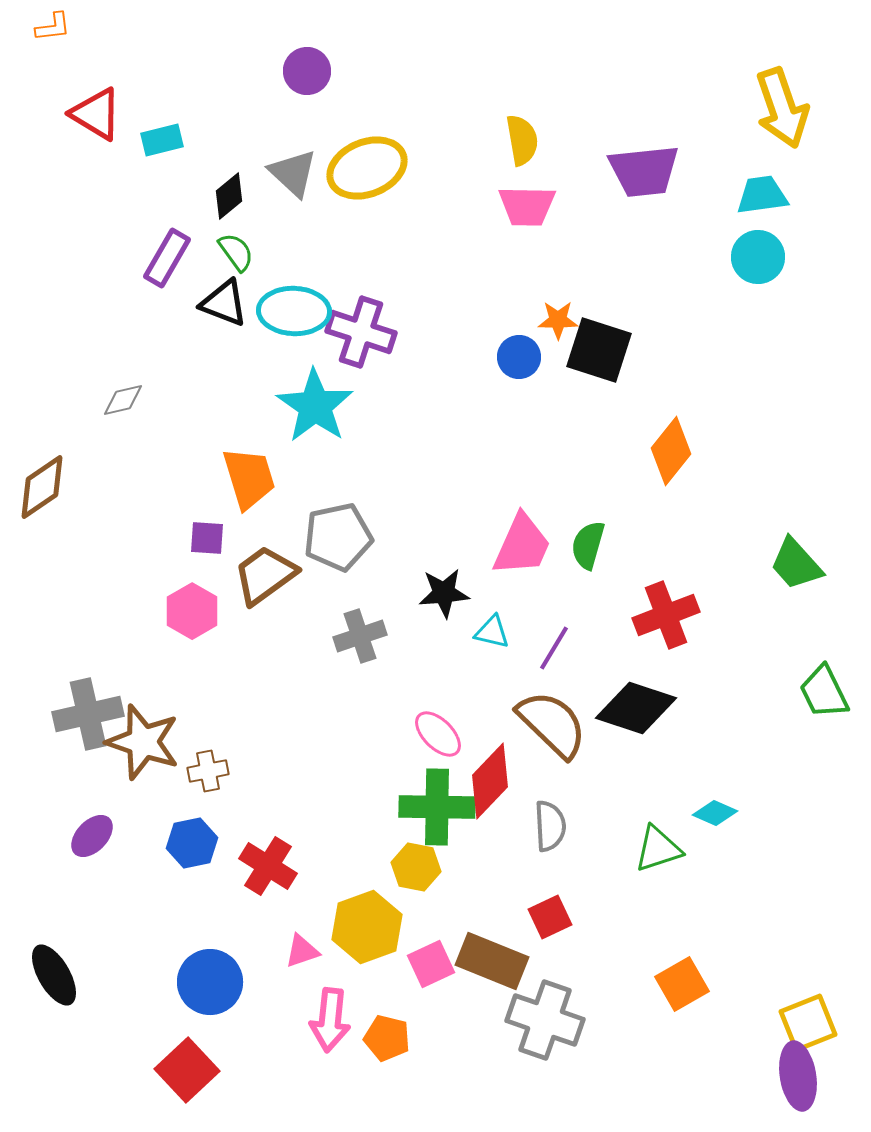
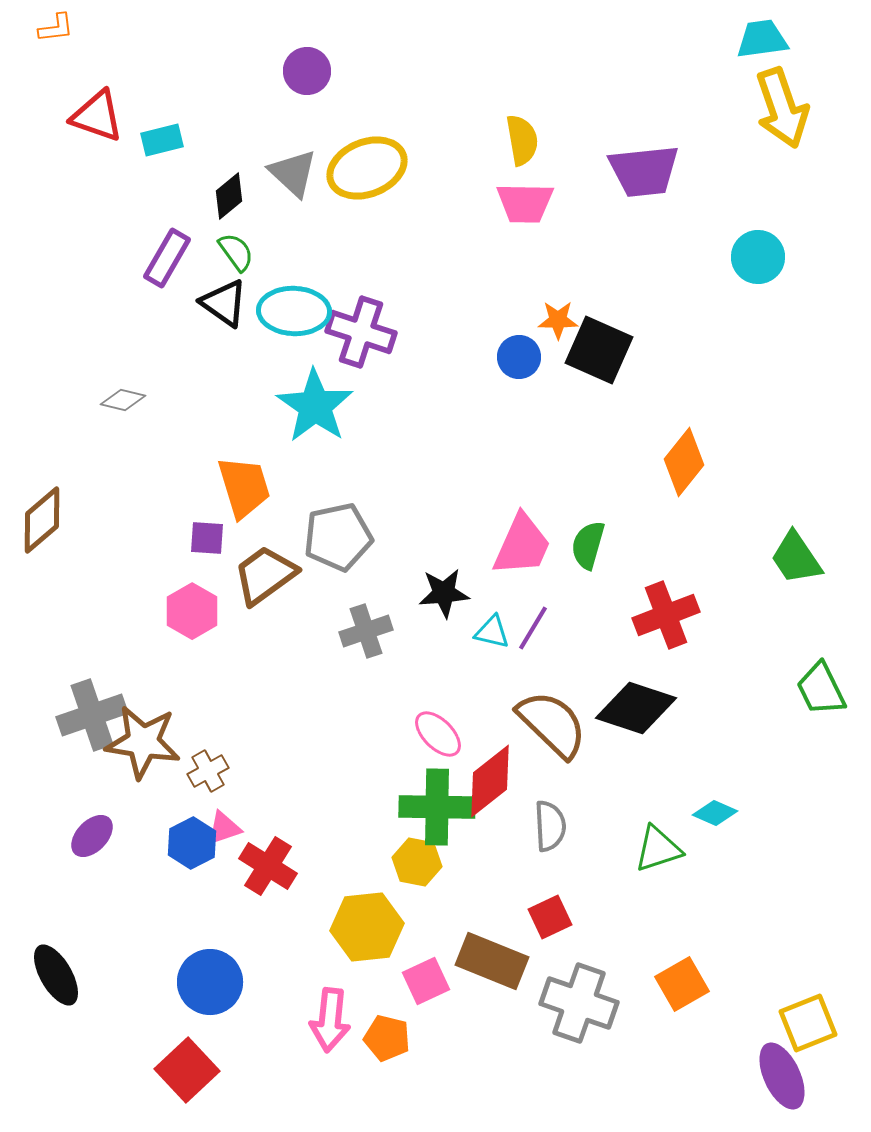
orange L-shape at (53, 27): moved 3 px right, 1 px down
red triangle at (96, 114): moved 1 px right, 2 px down; rotated 12 degrees counterclockwise
cyan trapezoid at (762, 195): moved 156 px up
pink trapezoid at (527, 206): moved 2 px left, 3 px up
black triangle at (224, 303): rotated 14 degrees clockwise
black square at (599, 350): rotated 6 degrees clockwise
gray diamond at (123, 400): rotated 27 degrees clockwise
orange diamond at (671, 451): moved 13 px right, 11 px down
orange trapezoid at (249, 478): moved 5 px left, 9 px down
brown diamond at (42, 487): moved 33 px down; rotated 6 degrees counterclockwise
green trapezoid at (796, 564): moved 6 px up; rotated 8 degrees clockwise
gray cross at (360, 636): moved 6 px right, 5 px up
purple line at (554, 648): moved 21 px left, 20 px up
green trapezoid at (824, 692): moved 3 px left, 3 px up
gray cross at (88, 714): moved 4 px right, 1 px down; rotated 6 degrees counterclockwise
brown star at (143, 742): rotated 10 degrees counterclockwise
brown cross at (208, 771): rotated 18 degrees counterclockwise
red diamond at (490, 781): rotated 8 degrees clockwise
blue hexagon at (192, 843): rotated 15 degrees counterclockwise
yellow hexagon at (416, 867): moved 1 px right, 5 px up
yellow hexagon at (367, 927): rotated 14 degrees clockwise
pink triangle at (302, 951): moved 78 px left, 123 px up
pink square at (431, 964): moved 5 px left, 17 px down
black ellipse at (54, 975): moved 2 px right
gray cross at (545, 1020): moved 34 px right, 17 px up
purple ellipse at (798, 1076): moved 16 px left; rotated 16 degrees counterclockwise
